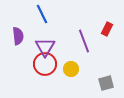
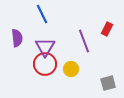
purple semicircle: moved 1 px left, 2 px down
gray square: moved 2 px right
